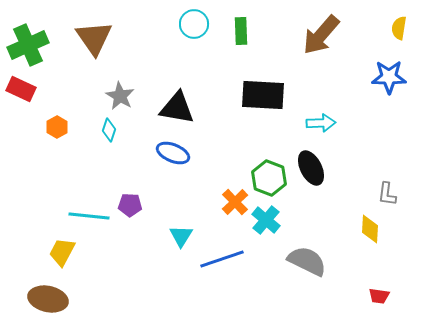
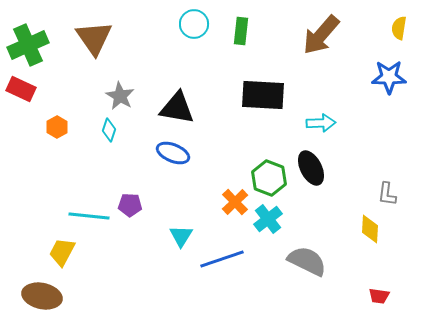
green rectangle: rotated 8 degrees clockwise
cyan cross: moved 2 px right, 1 px up; rotated 12 degrees clockwise
brown ellipse: moved 6 px left, 3 px up
